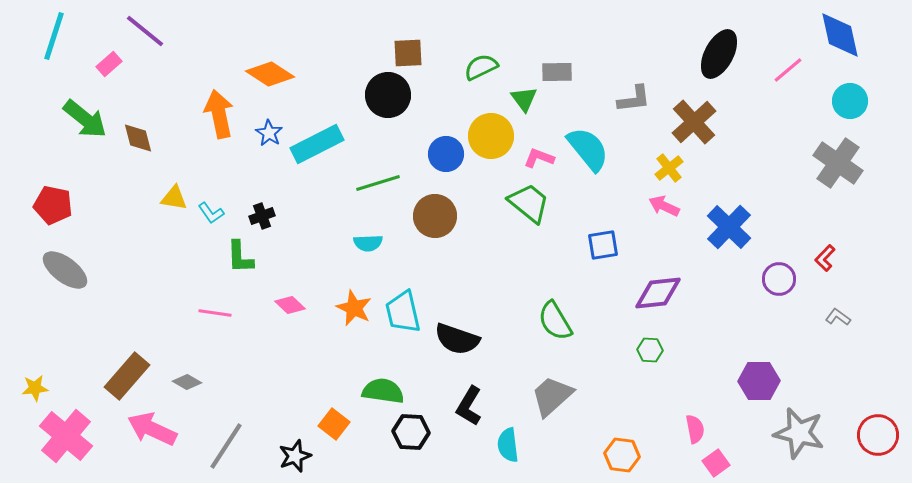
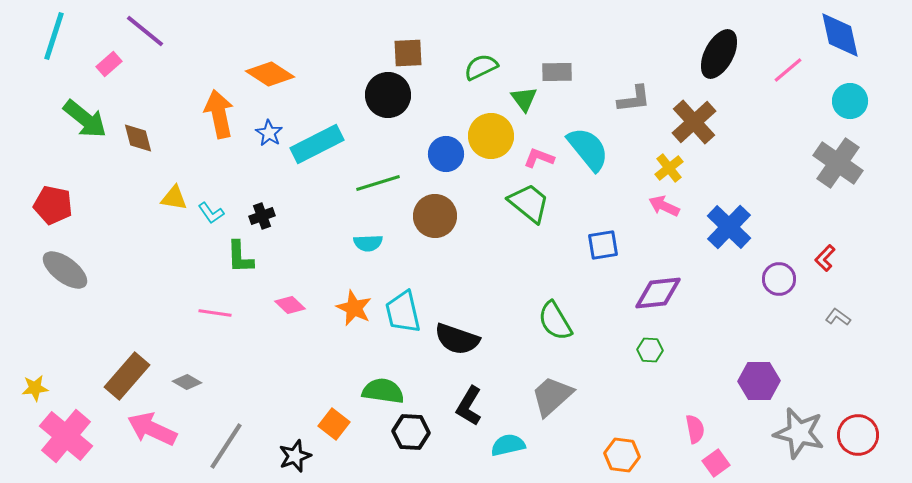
red circle at (878, 435): moved 20 px left
cyan semicircle at (508, 445): rotated 84 degrees clockwise
